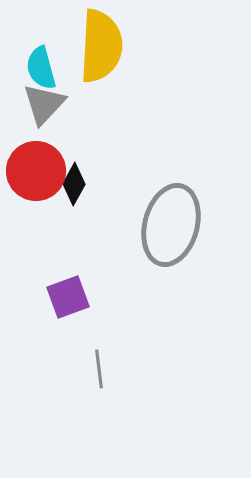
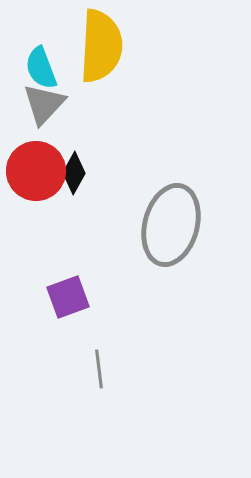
cyan semicircle: rotated 6 degrees counterclockwise
black diamond: moved 11 px up
